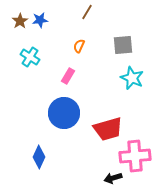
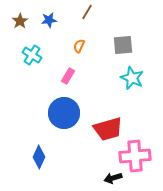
blue star: moved 9 px right
cyan cross: moved 2 px right, 2 px up
